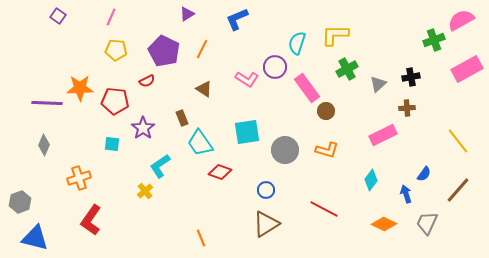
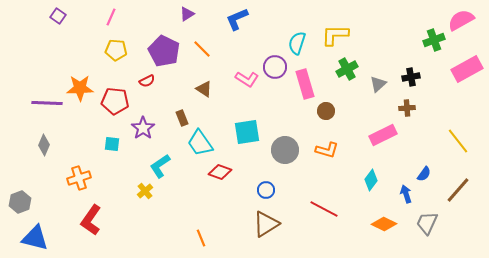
orange line at (202, 49): rotated 72 degrees counterclockwise
pink rectangle at (307, 88): moved 2 px left, 4 px up; rotated 20 degrees clockwise
